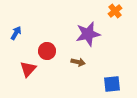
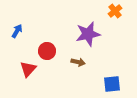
blue arrow: moved 1 px right, 2 px up
